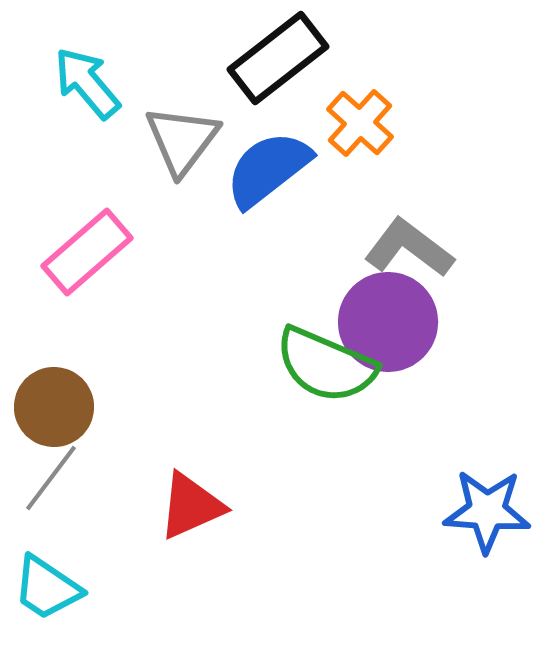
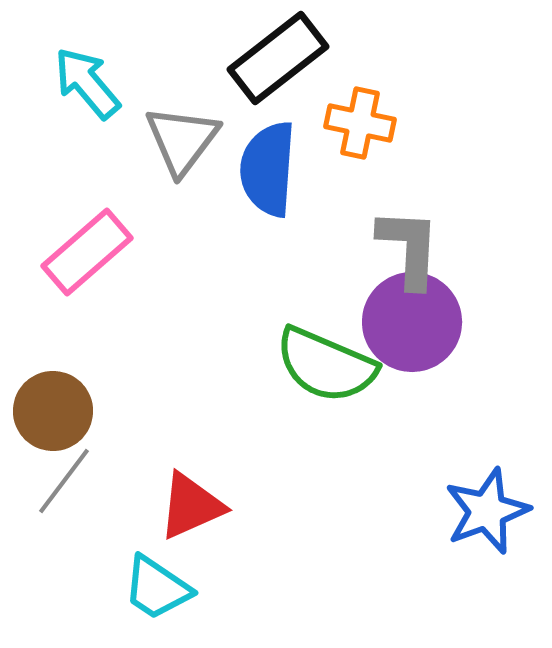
orange cross: rotated 30 degrees counterclockwise
blue semicircle: rotated 48 degrees counterclockwise
gray L-shape: rotated 56 degrees clockwise
purple circle: moved 24 px right
brown circle: moved 1 px left, 4 px down
gray line: moved 13 px right, 3 px down
blue star: rotated 24 degrees counterclockwise
cyan trapezoid: moved 110 px right
